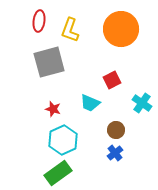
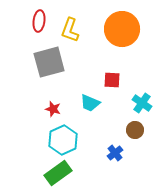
orange circle: moved 1 px right
red square: rotated 30 degrees clockwise
brown circle: moved 19 px right
